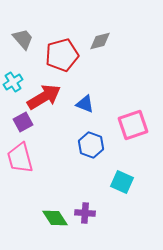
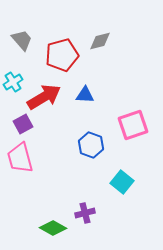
gray trapezoid: moved 1 px left, 1 px down
blue triangle: moved 9 px up; rotated 18 degrees counterclockwise
purple square: moved 2 px down
cyan square: rotated 15 degrees clockwise
purple cross: rotated 18 degrees counterclockwise
green diamond: moved 2 px left, 10 px down; rotated 28 degrees counterclockwise
